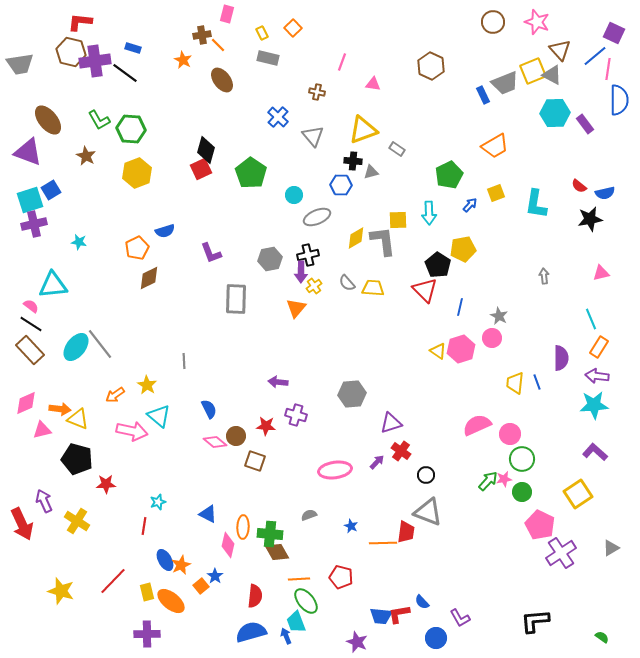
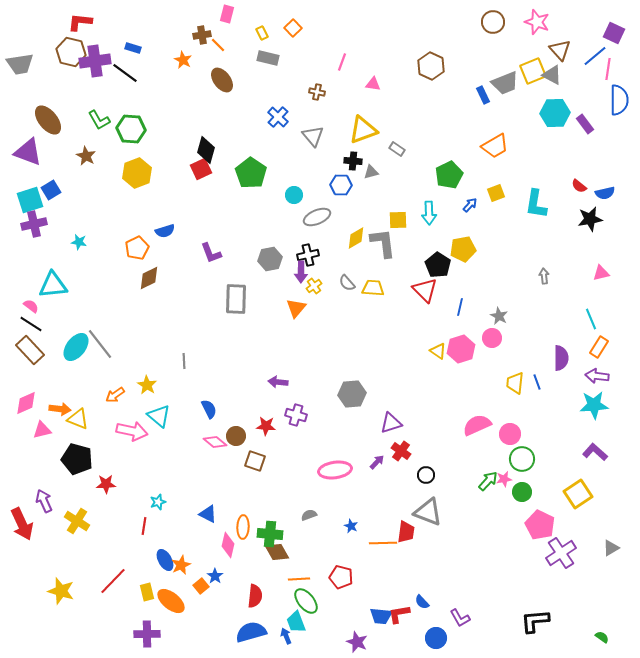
gray L-shape at (383, 241): moved 2 px down
